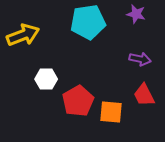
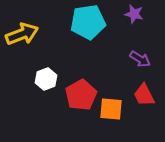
purple star: moved 2 px left
yellow arrow: moved 1 px left, 1 px up
purple arrow: rotated 20 degrees clockwise
white hexagon: rotated 20 degrees counterclockwise
red pentagon: moved 3 px right, 6 px up
orange square: moved 3 px up
